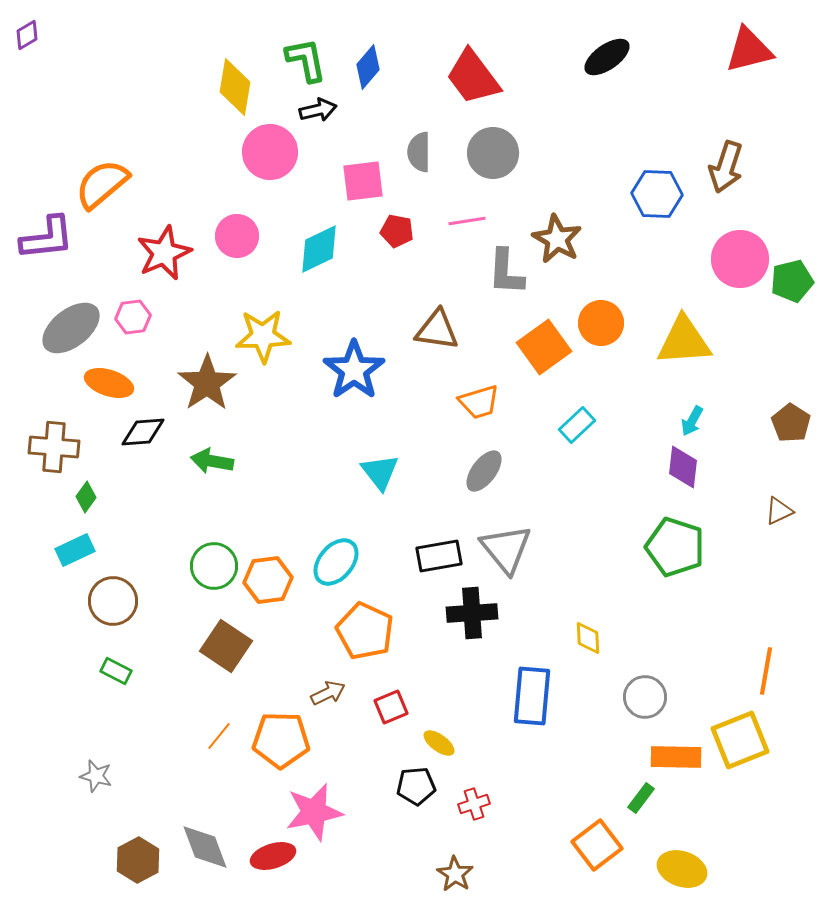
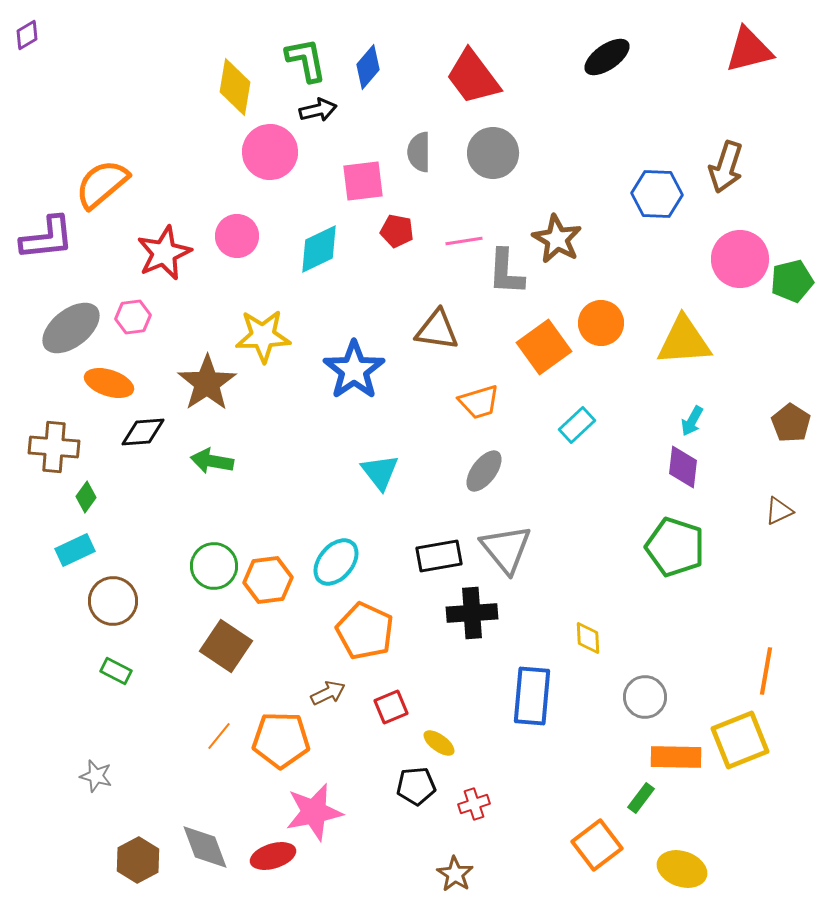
pink line at (467, 221): moved 3 px left, 20 px down
